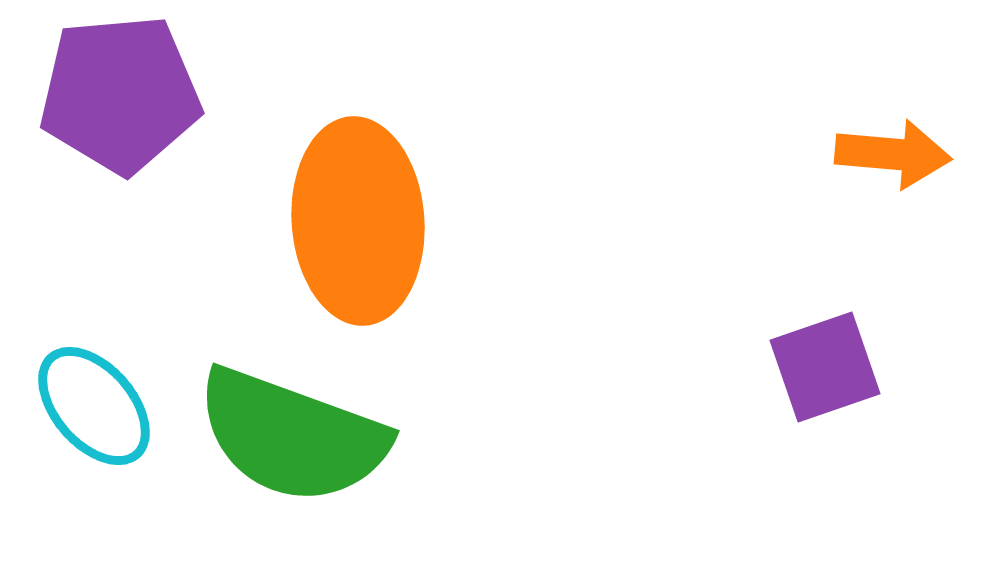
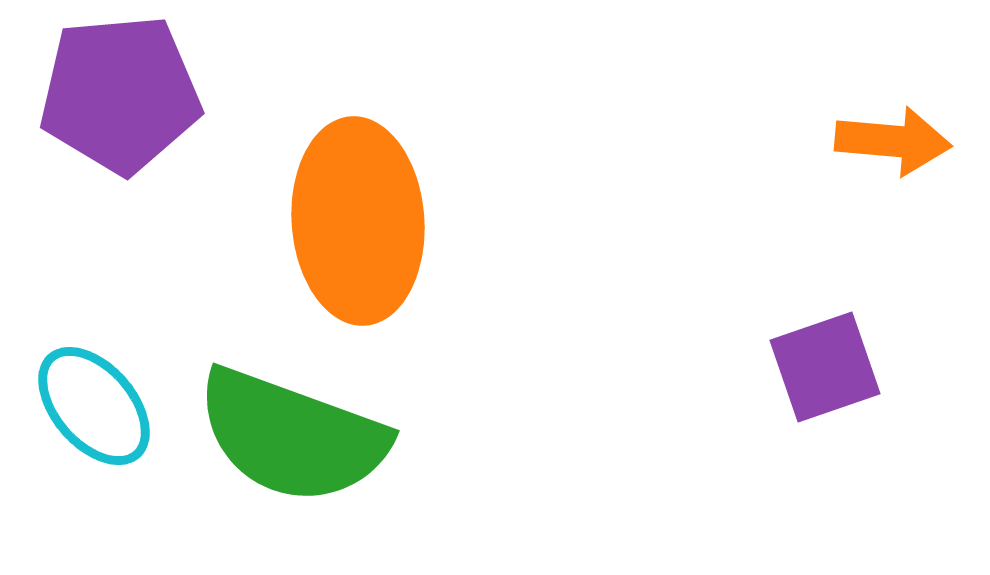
orange arrow: moved 13 px up
